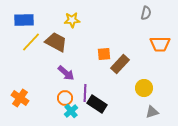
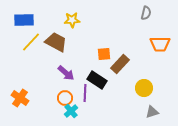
black rectangle: moved 24 px up
